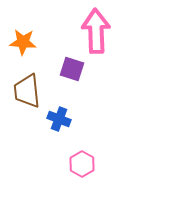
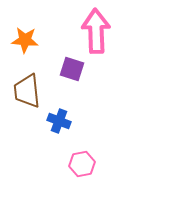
orange star: moved 2 px right, 2 px up
blue cross: moved 2 px down
pink hexagon: rotated 20 degrees clockwise
